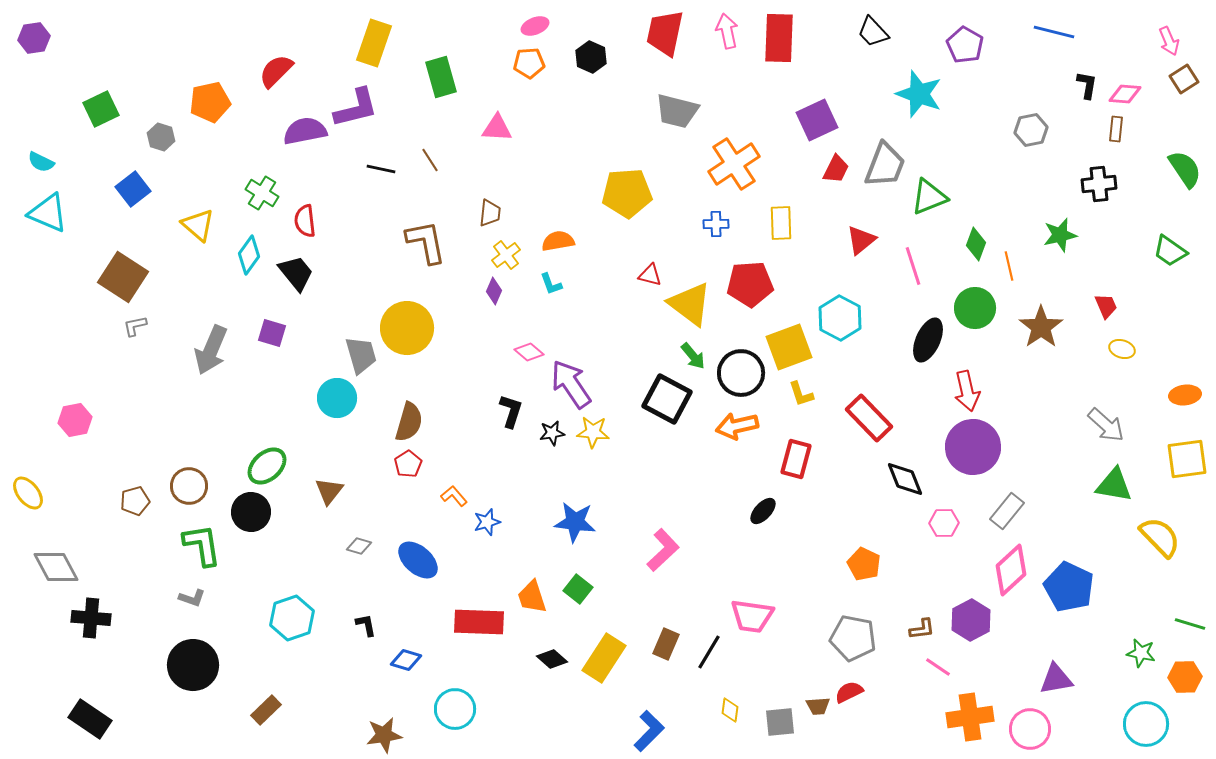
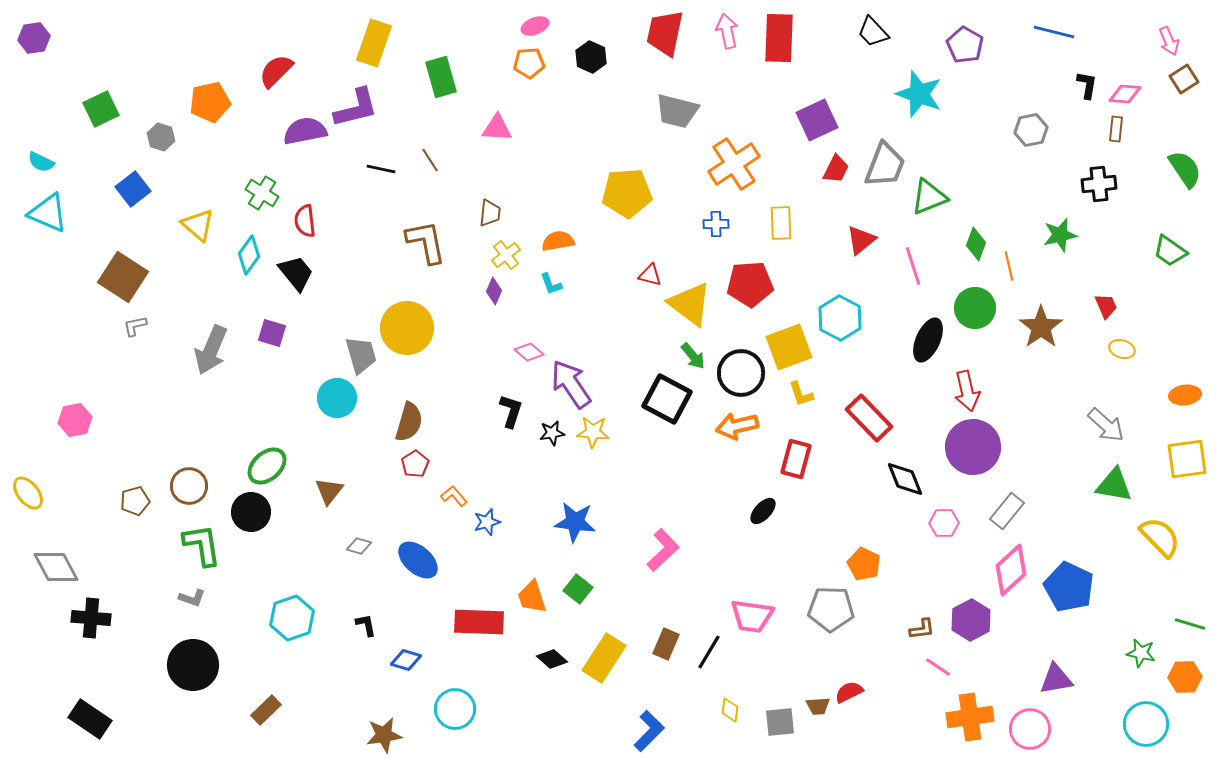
red pentagon at (408, 464): moved 7 px right
gray pentagon at (853, 638): moved 22 px left, 29 px up; rotated 9 degrees counterclockwise
